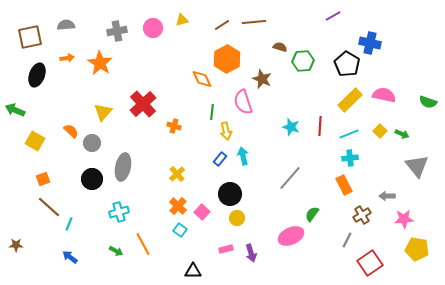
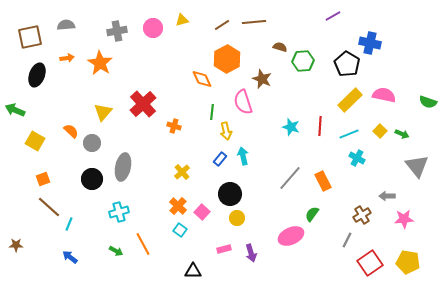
cyan cross at (350, 158): moved 7 px right; rotated 35 degrees clockwise
yellow cross at (177, 174): moved 5 px right, 2 px up
orange rectangle at (344, 185): moved 21 px left, 4 px up
pink rectangle at (226, 249): moved 2 px left
yellow pentagon at (417, 249): moved 9 px left, 13 px down
